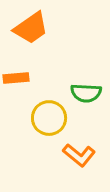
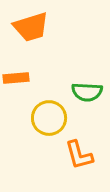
orange trapezoid: moved 1 px up; rotated 18 degrees clockwise
green semicircle: moved 1 px right, 1 px up
orange L-shape: rotated 36 degrees clockwise
